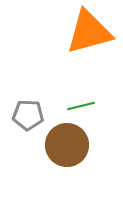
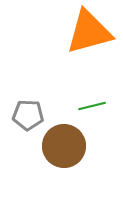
green line: moved 11 px right
brown circle: moved 3 px left, 1 px down
